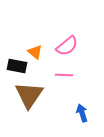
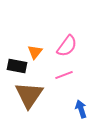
pink semicircle: rotated 15 degrees counterclockwise
orange triangle: rotated 28 degrees clockwise
pink line: rotated 24 degrees counterclockwise
blue arrow: moved 1 px left, 4 px up
